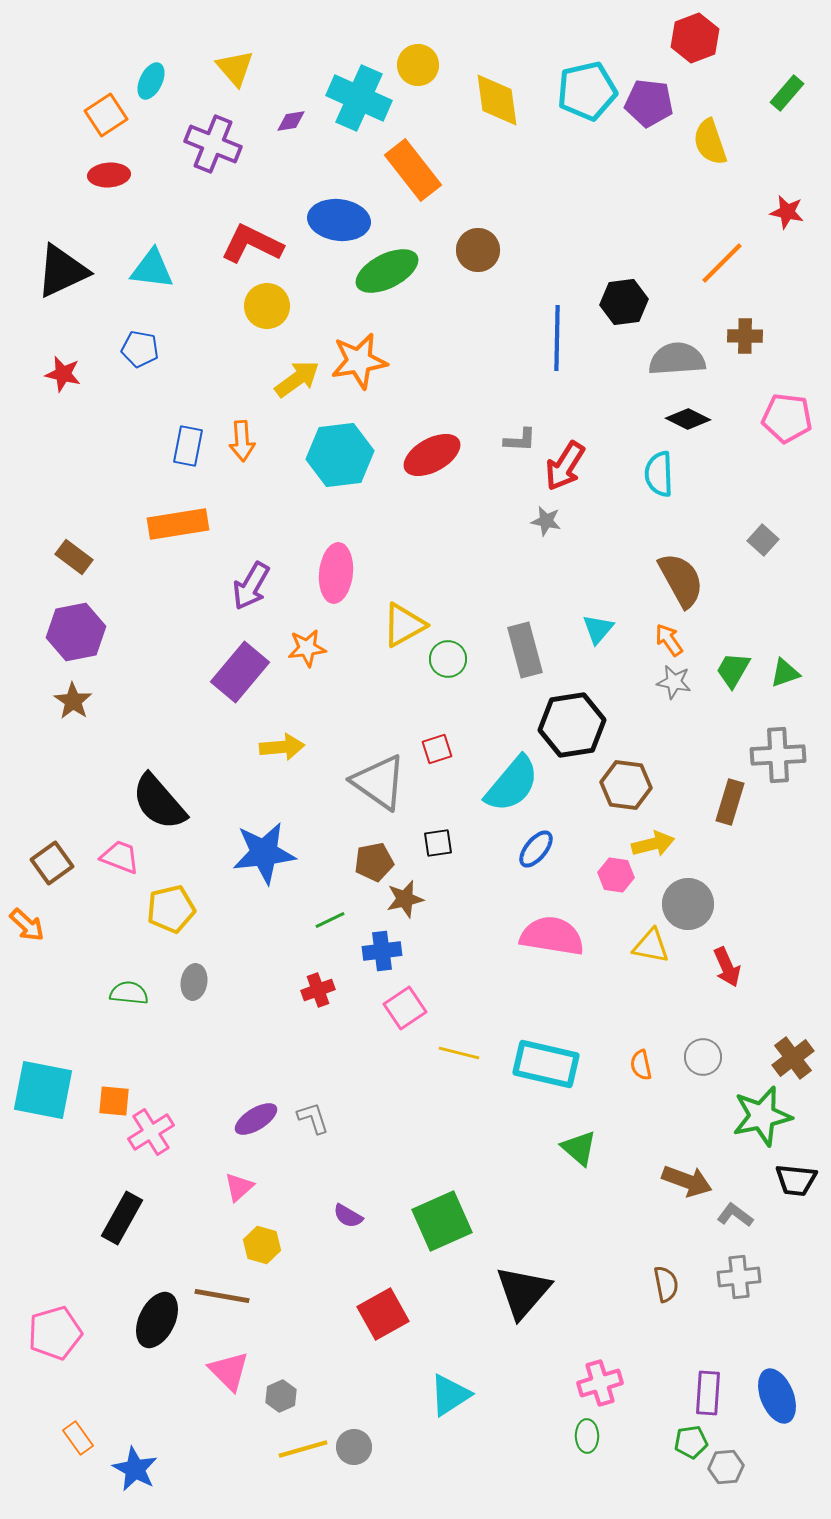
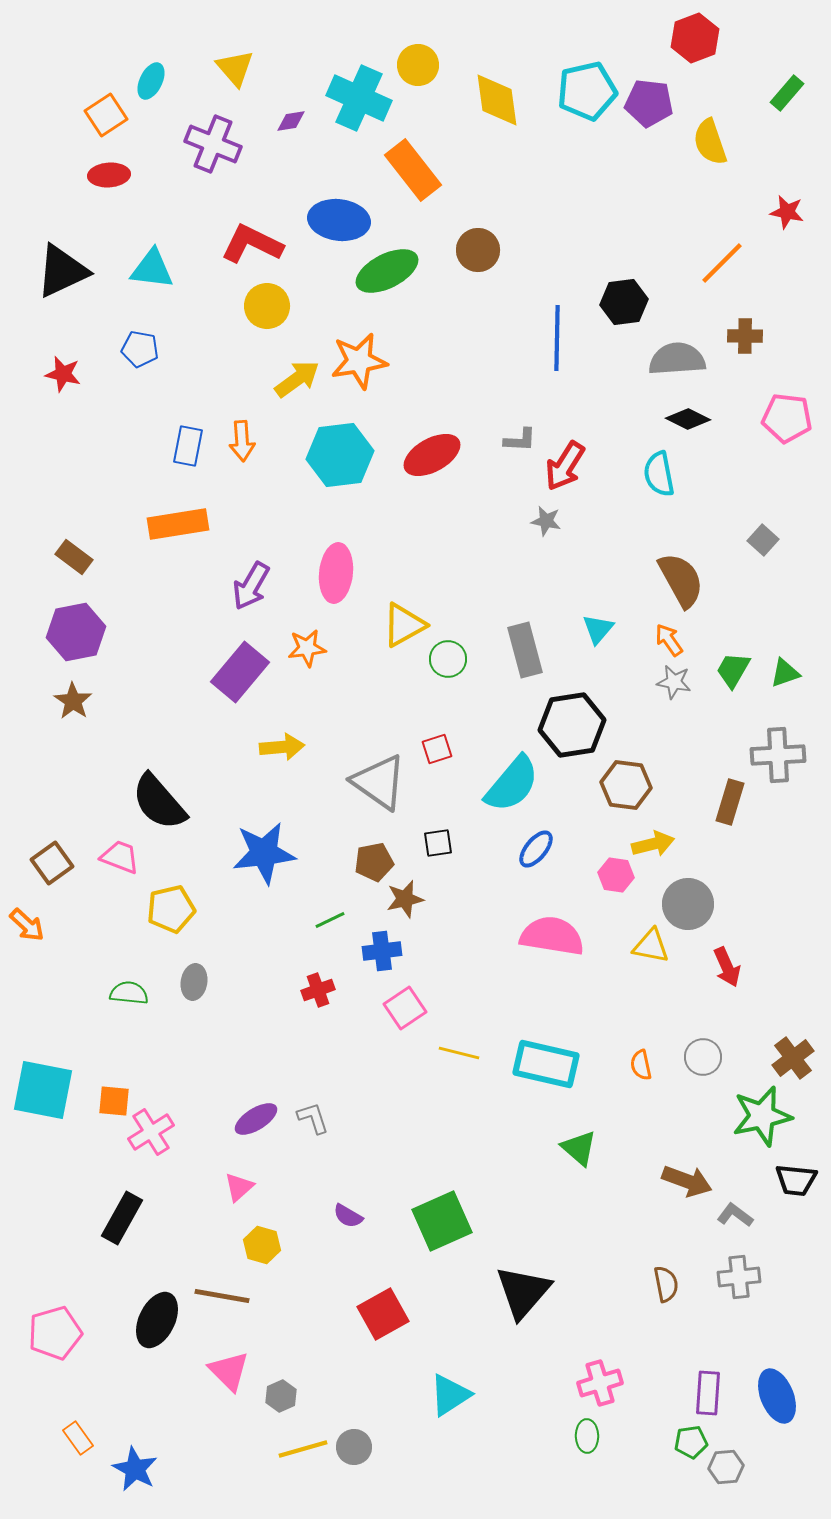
cyan semicircle at (659, 474): rotated 9 degrees counterclockwise
